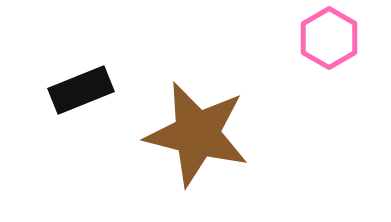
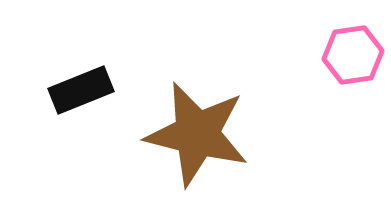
pink hexagon: moved 24 px right, 17 px down; rotated 22 degrees clockwise
